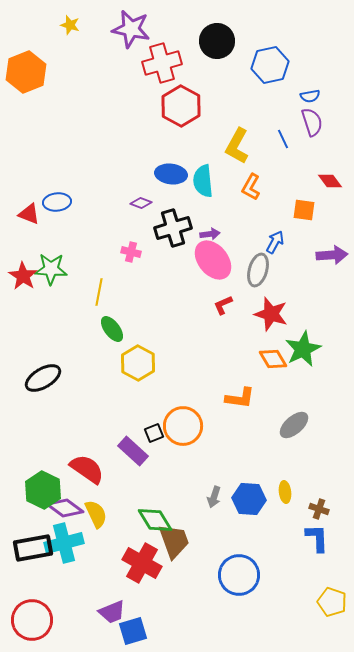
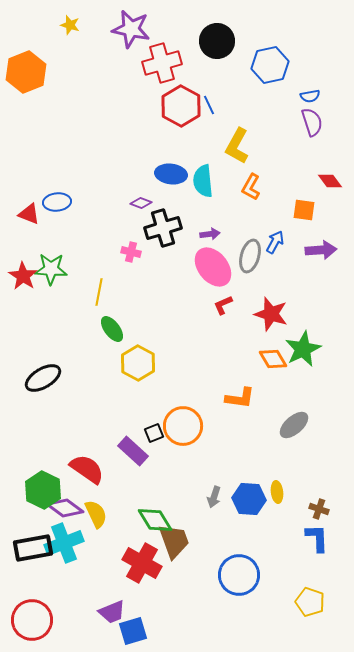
blue line at (283, 139): moved 74 px left, 34 px up
black cross at (173, 228): moved 10 px left
purple arrow at (332, 255): moved 11 px left, 5 px up
pink ellipse at (213, 260): moved 7 px down
gray ellipse at (258, 270): moved 8 px left, 14 px up
yellow ellipse at (285, 492): moved 8 px left
cyan cross at (64, 543): rotated 6 degrees counterclockwise
yellow pentagon at (332, 602): moved 22 px left
